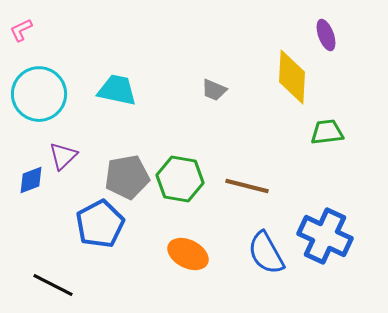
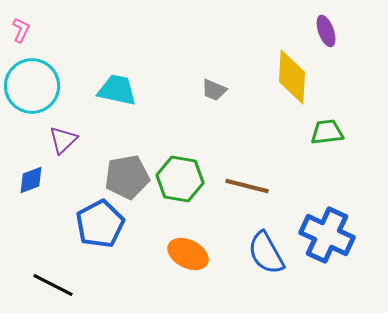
pink L-shape: rotated 140 degrees clockwise
purple ellipse: moved 4 px up
cyan circle: moved 7 px left, 8 px up
purple triangle: moved 16 px up
blue cross: moved 2 px right, 1 px up
